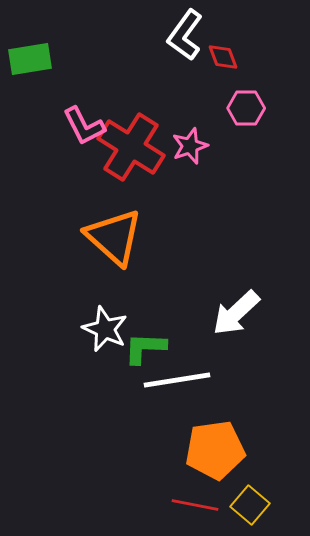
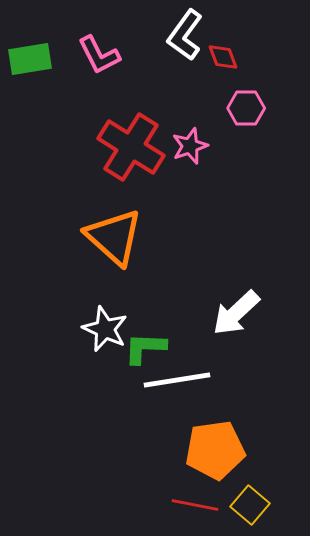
pink L-shape: moved 15 px right, 71 px up
